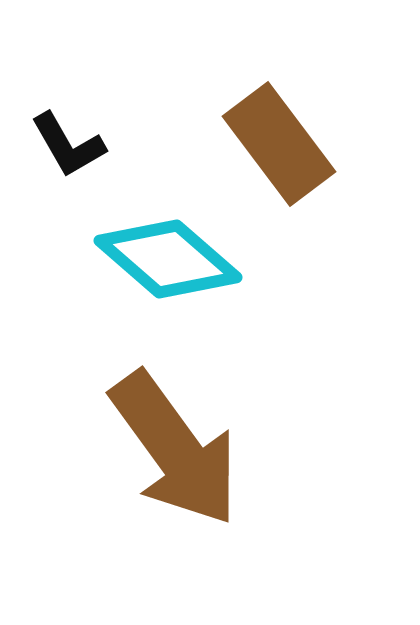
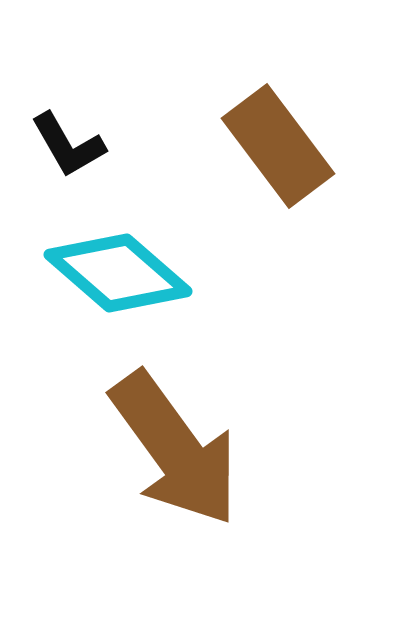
brown rectangle: moved 1 px left, 2 px down
cyan diamond: moved 50 px left, 14 px down
